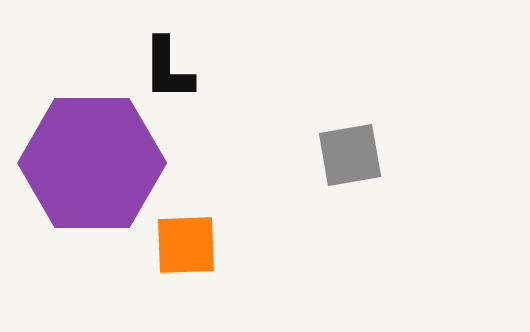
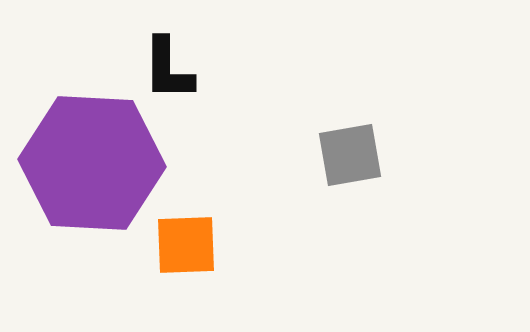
purple hexagon: rotated 3 degrees clockwise
